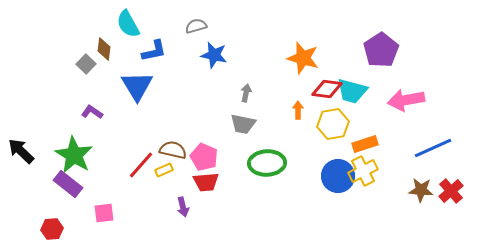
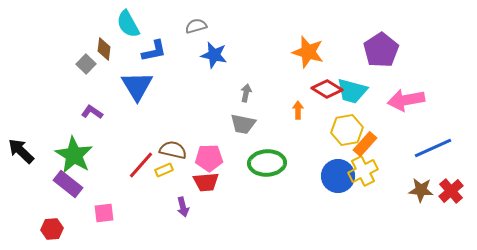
orange star: moved 5 px right, 6 px up
red diamond: rotated 24 degrees clockwise
yellow hexagon: moved 14 px right, 6 px down
orange rectangle: rotated 30 degrees counterclockwise
pink pentagon: moved 5 px right, 1 px down; rotated 24 degrees counterclockwise
